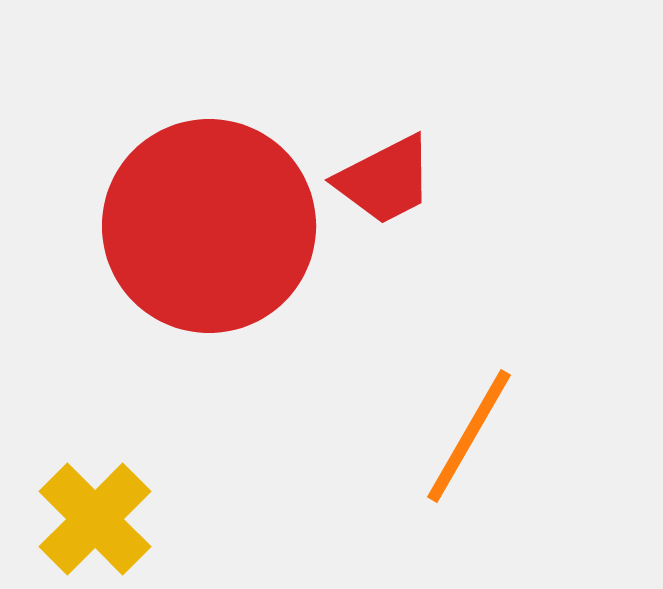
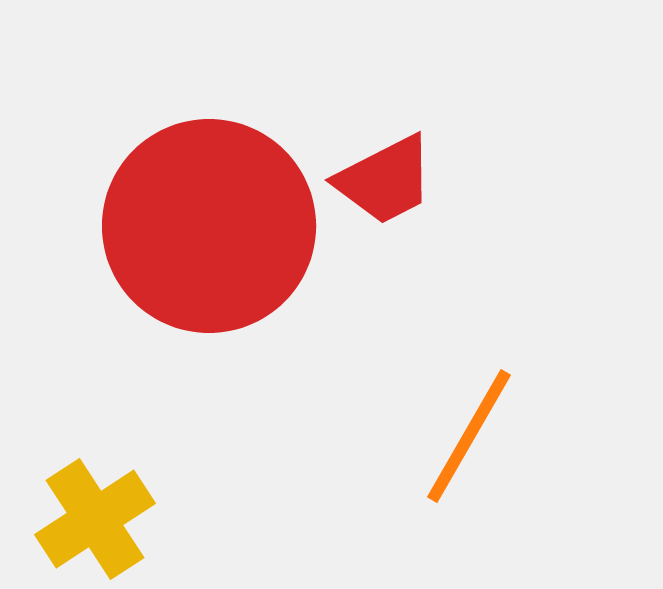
yellow cross: rotated 12 degrees clockwise
